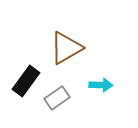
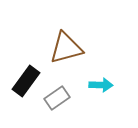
brown triangle: rotated 15 degrees clockwise
